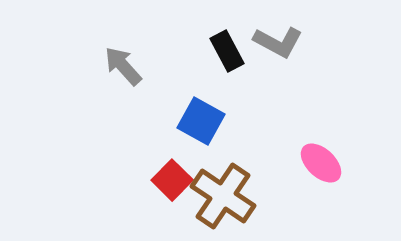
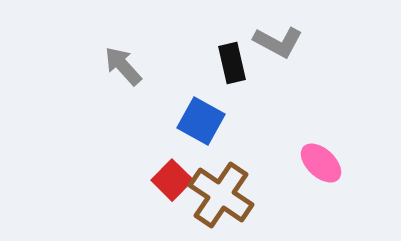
black rectangle: moved 5 px right, 12 px down; rotated 15 degrees clockwise
brown cross: moved 2 px left, 1 px up
